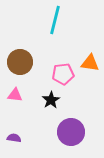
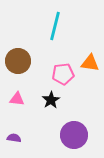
cyan line: moved 6 px down
brown circle: moved 2 px left, 1 px up
pink triangle: moved 2 px right, 4 px down
purple circle: moved 3 px right, 3 px down
